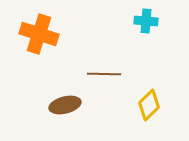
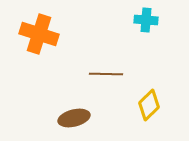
cyan cross: moved 1 px up
brown line: moved 2 px right
brown ellipse: moved 9 px right, 13 px down
